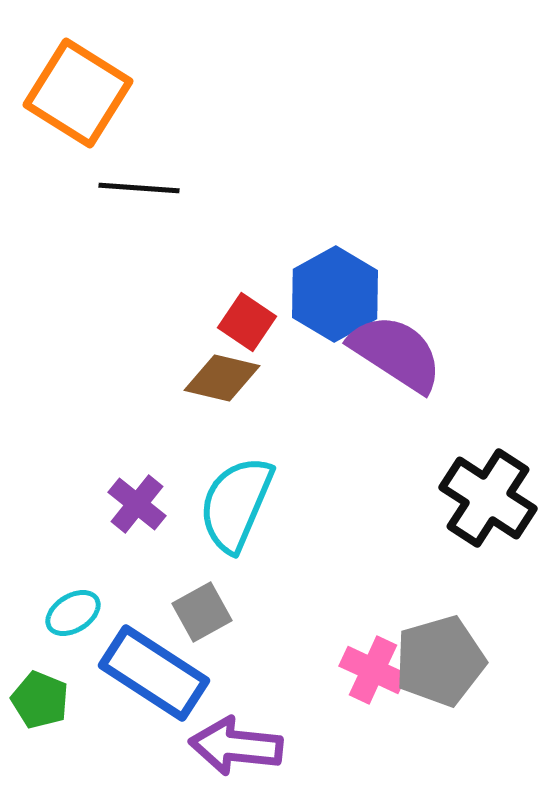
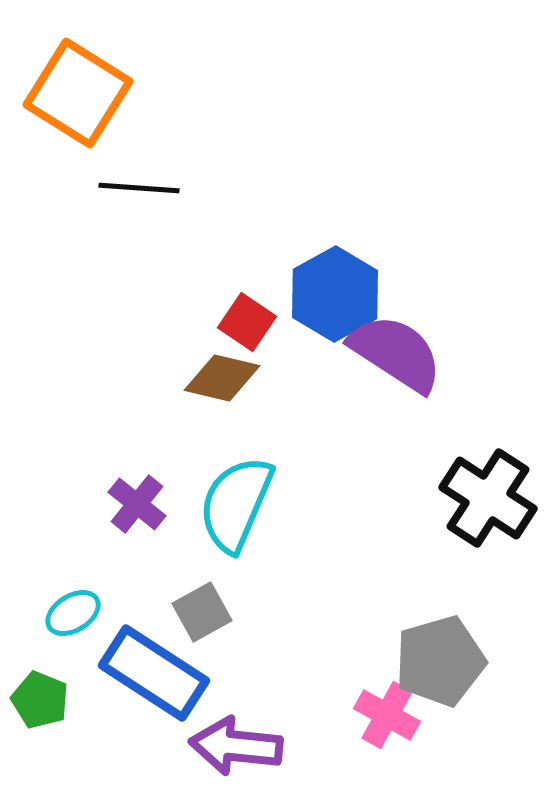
pink cross: moved 14 px right, 45 px down; rotated 4 degrees clockwise
